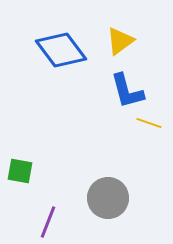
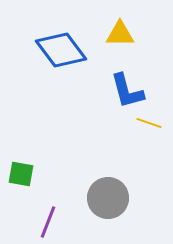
yellow triangle: moved 7 px up; rotated 36 degrees clockwise
green square: moved 1 px right, 3 px down
